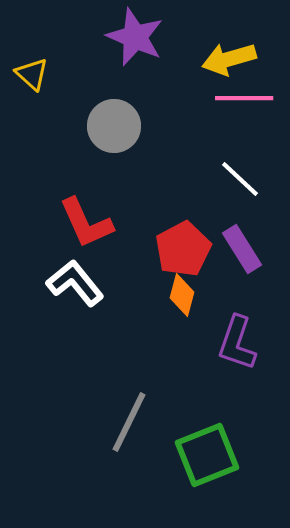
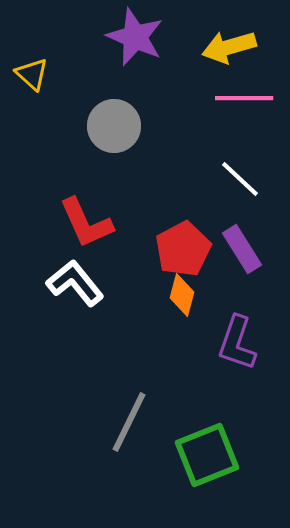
yellow arrow: moved 12 px up
